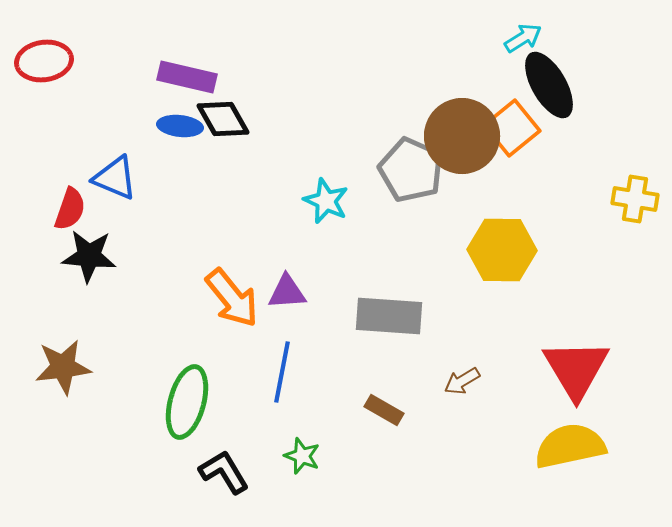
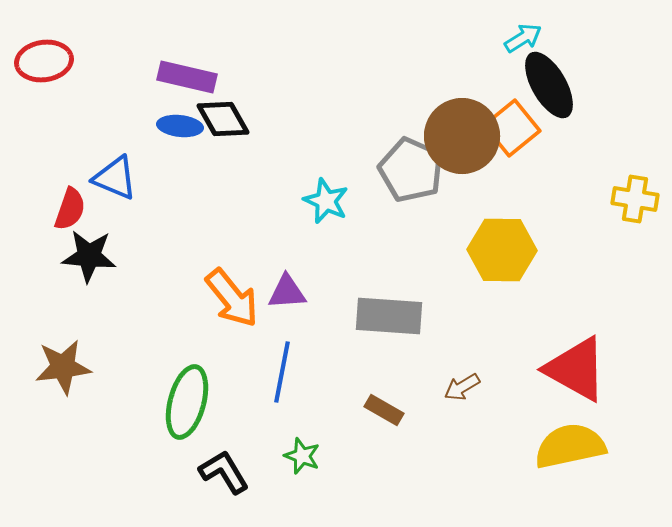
red triangle: rotated 30 degrees counterclockwise
brown arrow: moved 6 px down
